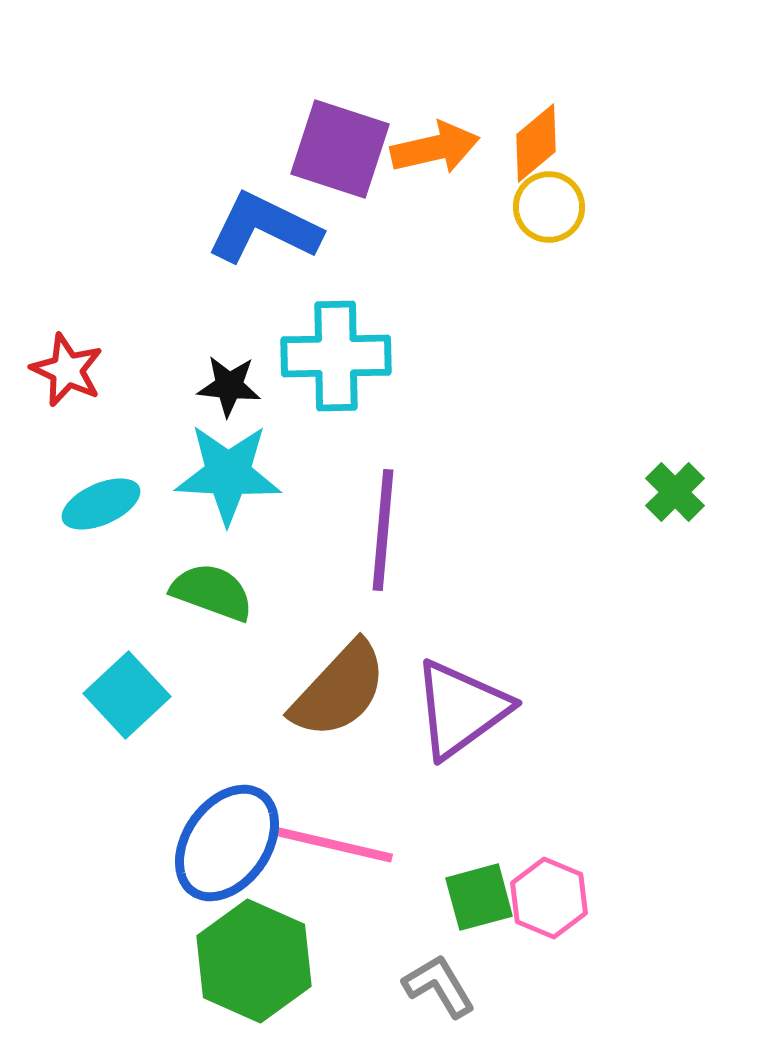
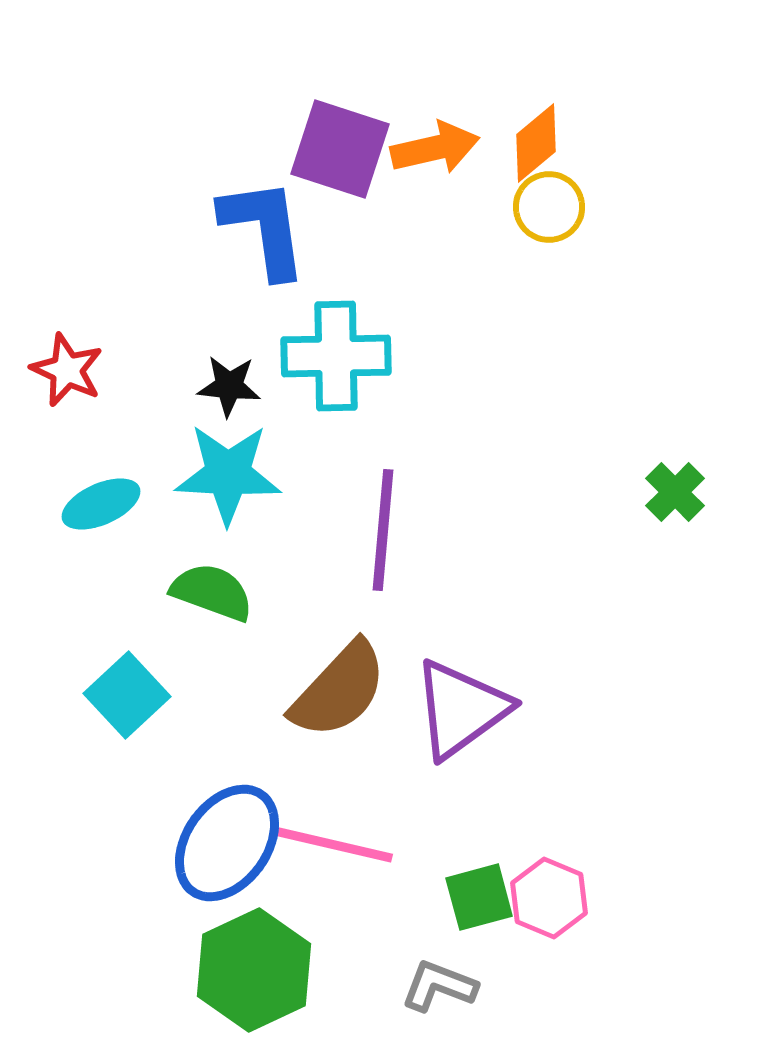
blue L-shape: rotated 56 degrees clockwise
green hexagon: moved 9 px down; rotated 11 degrees clockwise
gray L-shape: rotated 38 degrees counterclockwise
